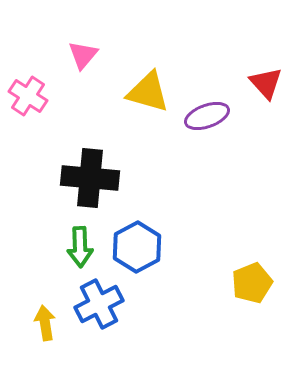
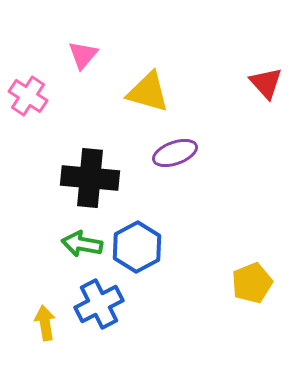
purple ellipse: moved 32 px left, 37 px down
green arrow: moved 2 px right, 3 px up; rotated 102 degrees clockwise
